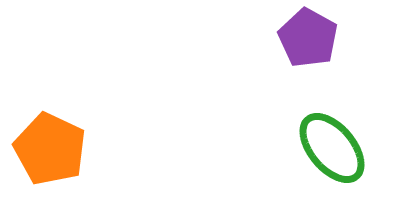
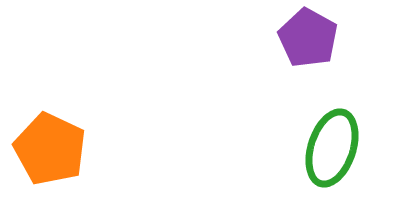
green ellipse: rotated 58 degrees clockwise
